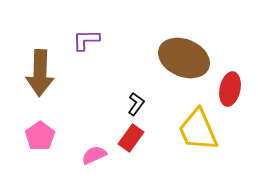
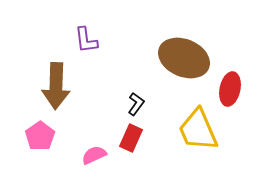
purple L-shape: rotated 96 degrees counterclockwise
brown arrow: moved 16 px right, 13 px down
red rectangle: rotated 12 degrees counterclockwise
